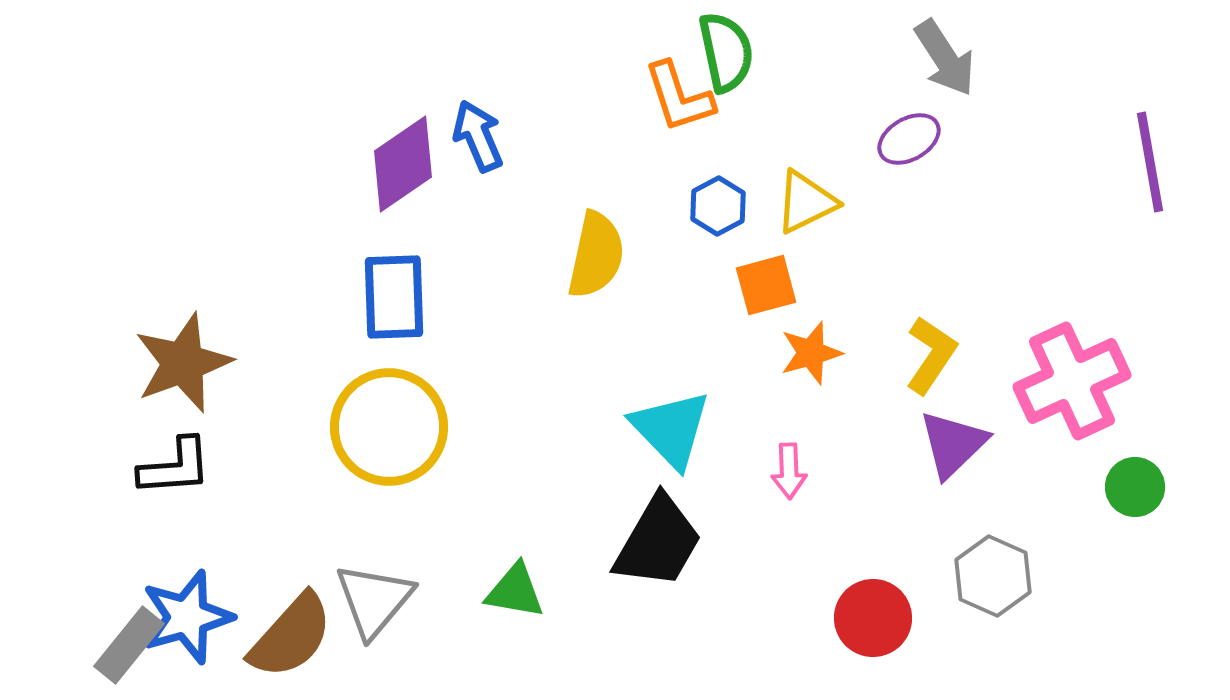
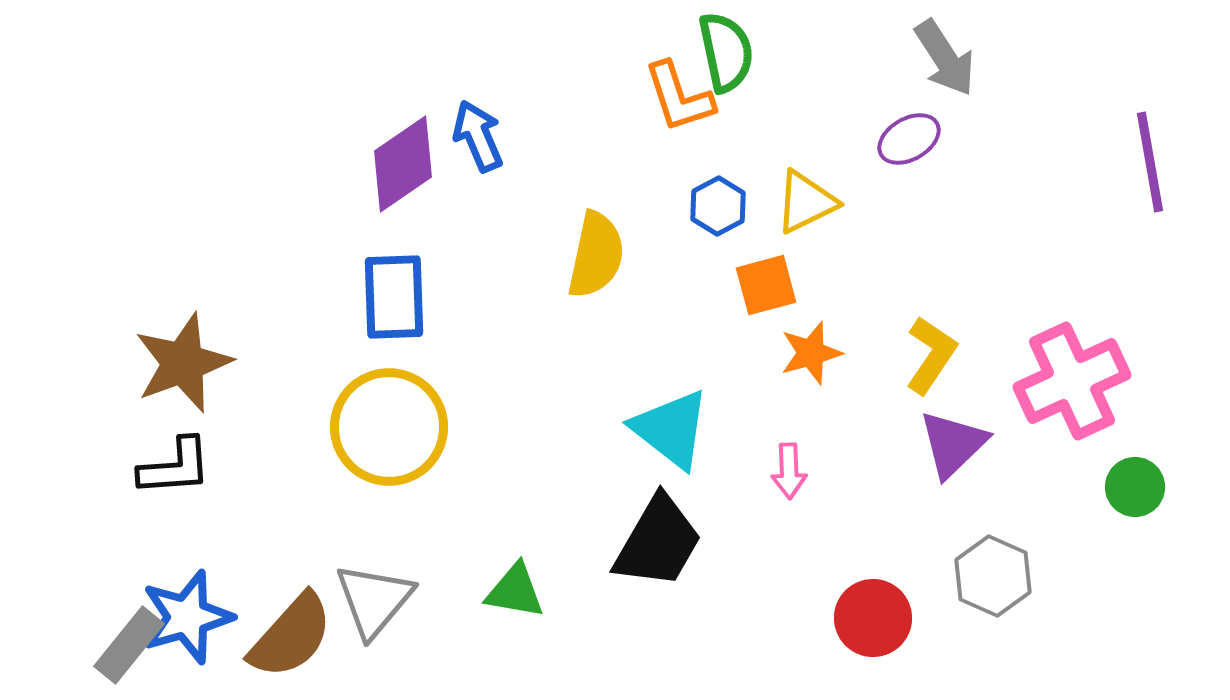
cyan triangle: rotated 8 degrees counterclockwise
